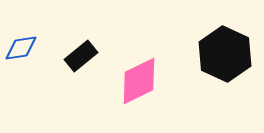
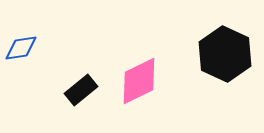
black rectangle: moved 34 px down
